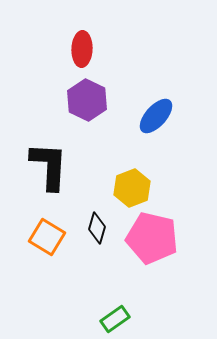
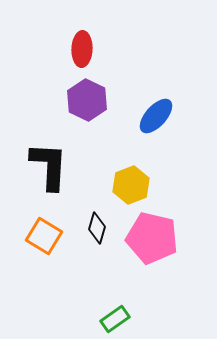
yellow hexagon: moved 1 px left, 3 px up
orange square: moved 3 px left, 1 px up
